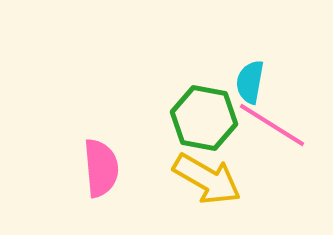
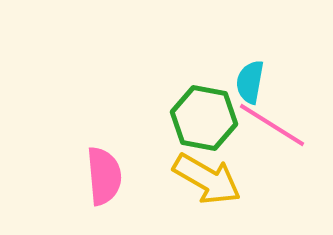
pink semicircle: moved 3 px right, 8 px down
